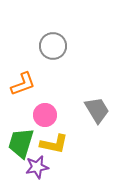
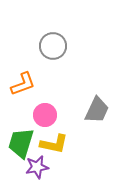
gray trapezoid: rotated 56 degrees clockwise
